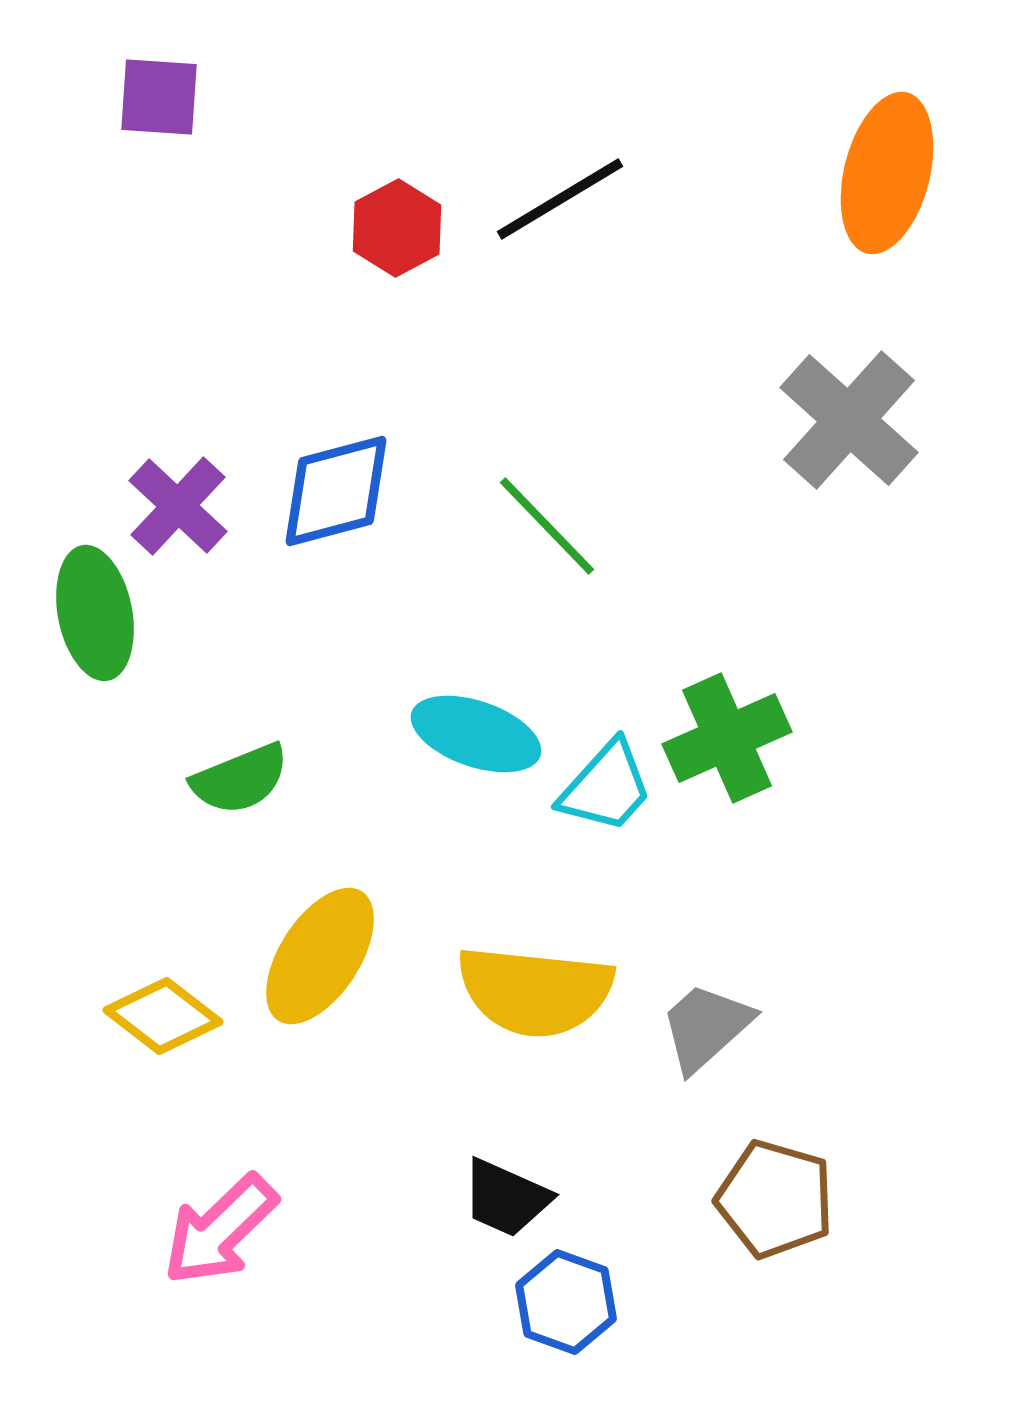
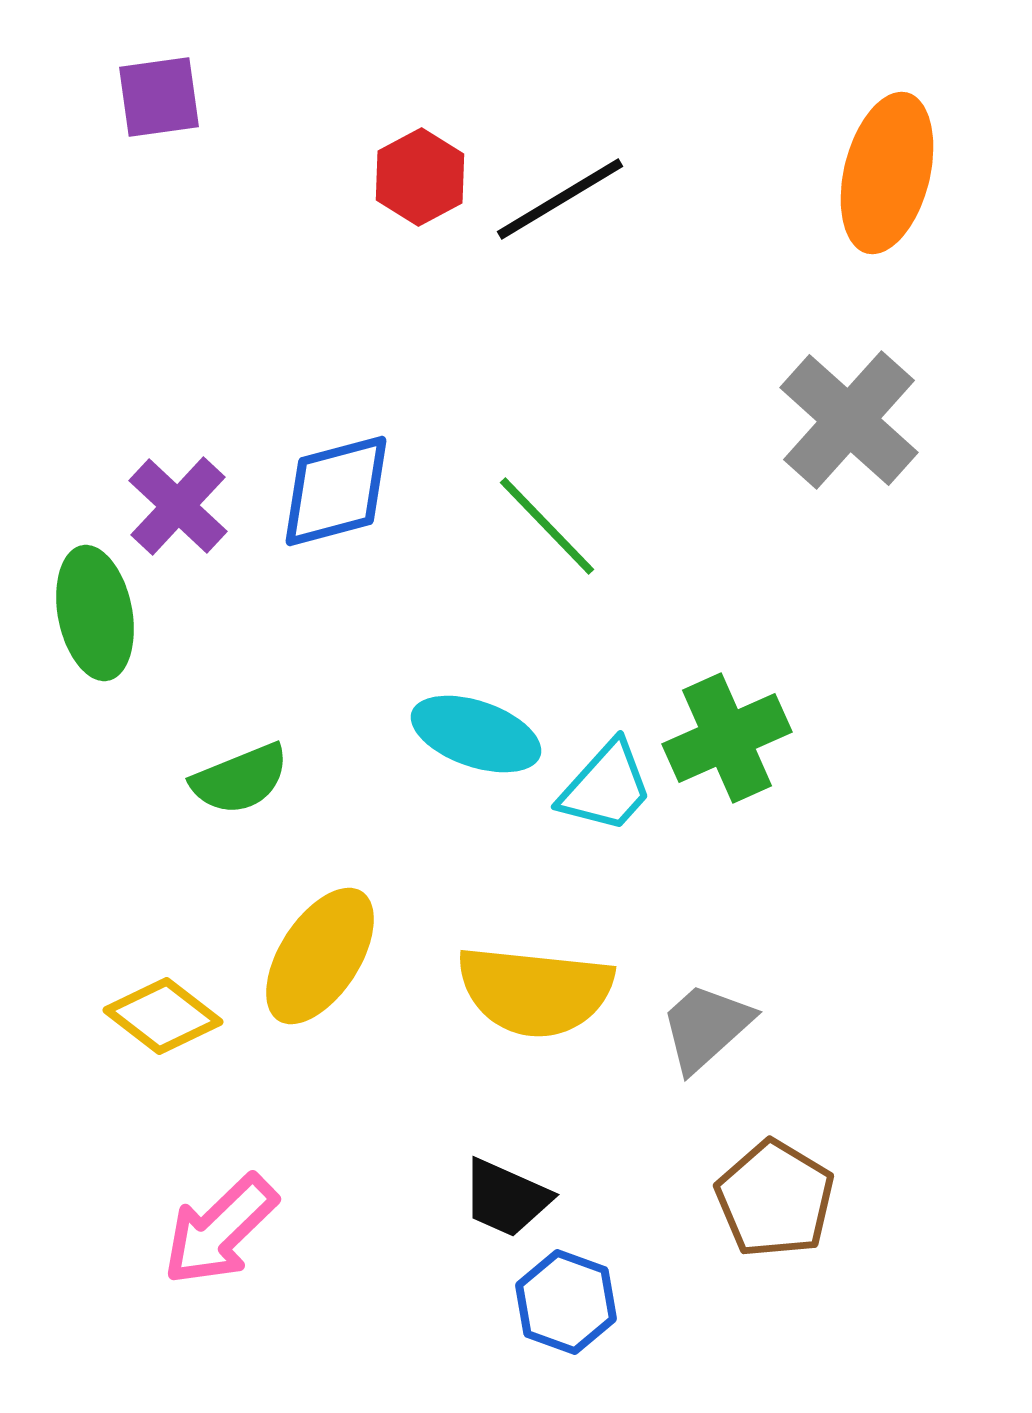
purple square: rotated 12 degrees counterclockwise
red hexagon: moved 23 px right, 51 px up
brown pentagon: rotated 15 degrees clockwise
